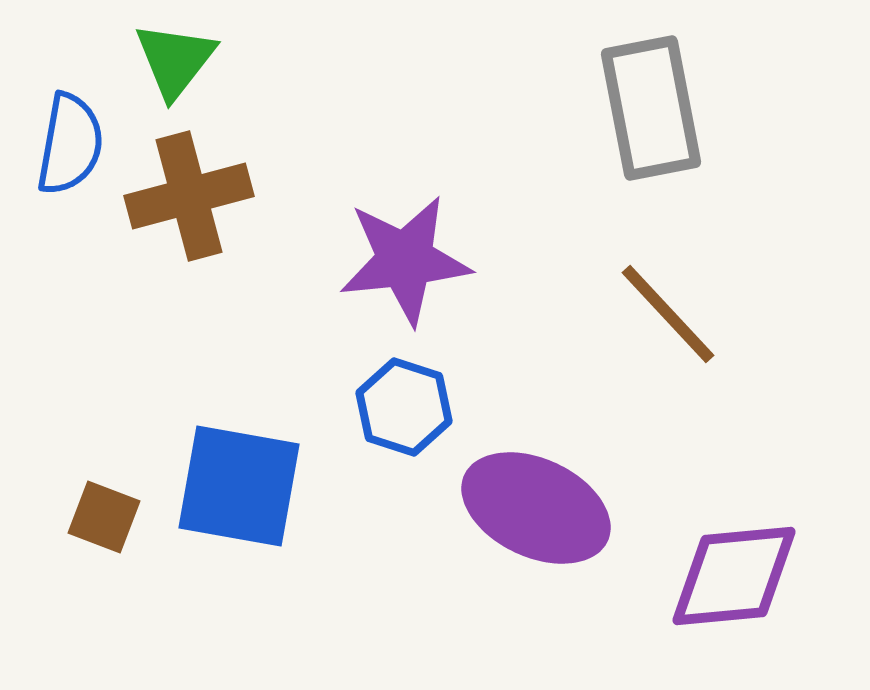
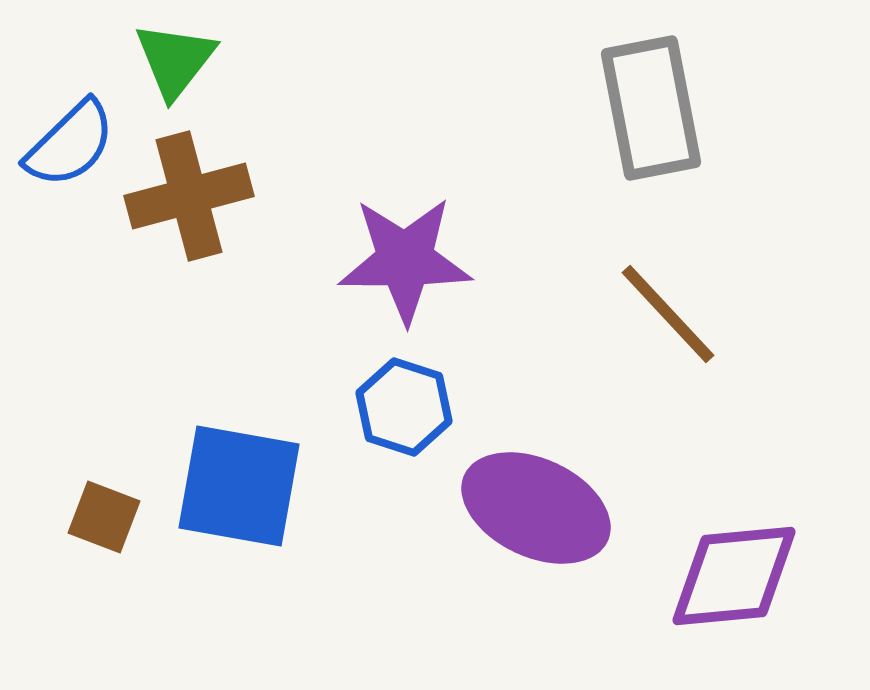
blue semicircle: rotated 36 degrees clockwise
purple star: rotated 6 degrees clockwise
